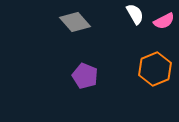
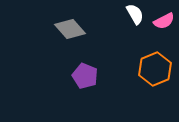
gray diamond: moved 5 px left, 7 px down
